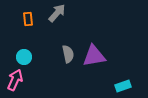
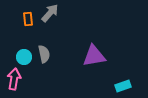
gray arrow: moved 7 px left
gray semicircle: moved 24 px left
pink arrow: moved 1 px left, 1 px up; rotated 15 degrees counterclockwise
